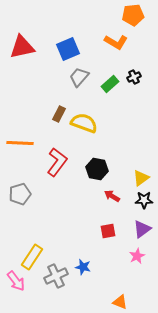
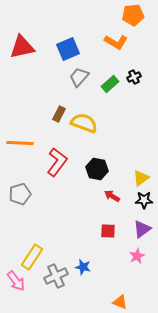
red square: rotated 14 degrees clockwise
